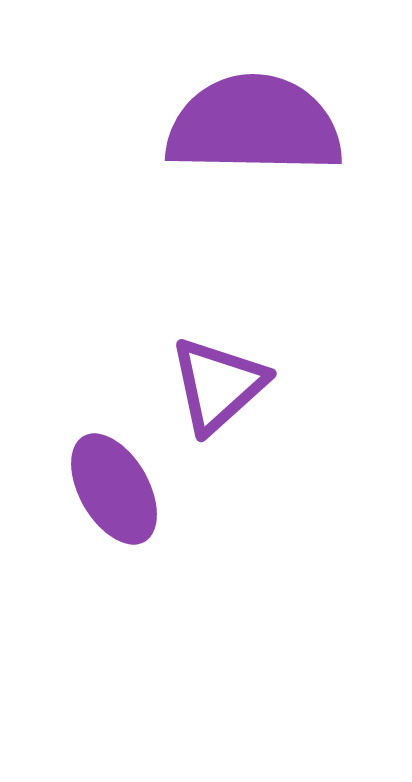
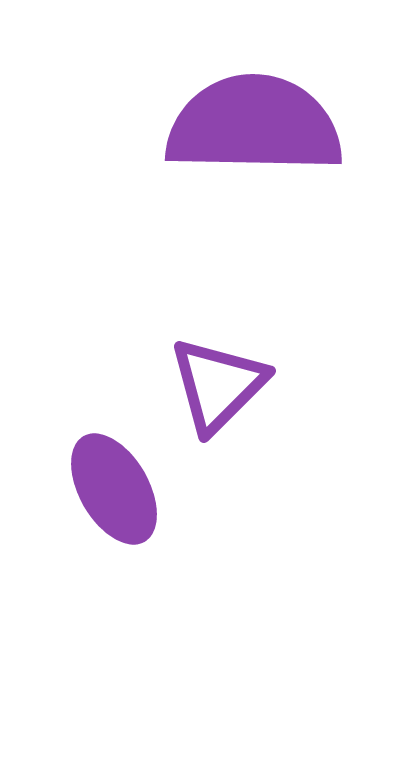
purple triangle: rotated 3 degrees counterclockwise
